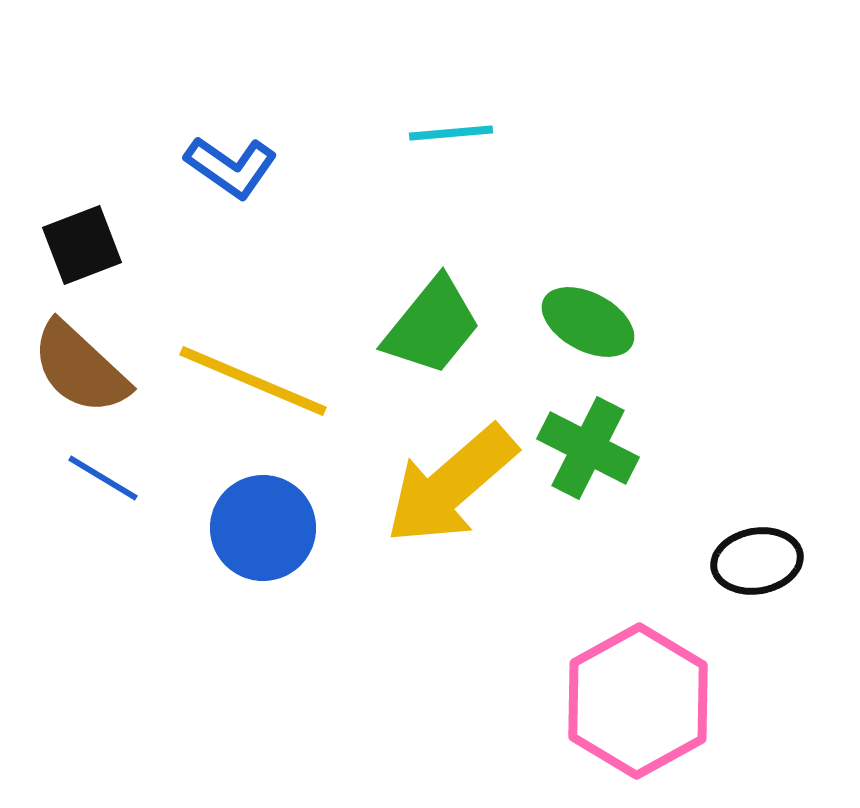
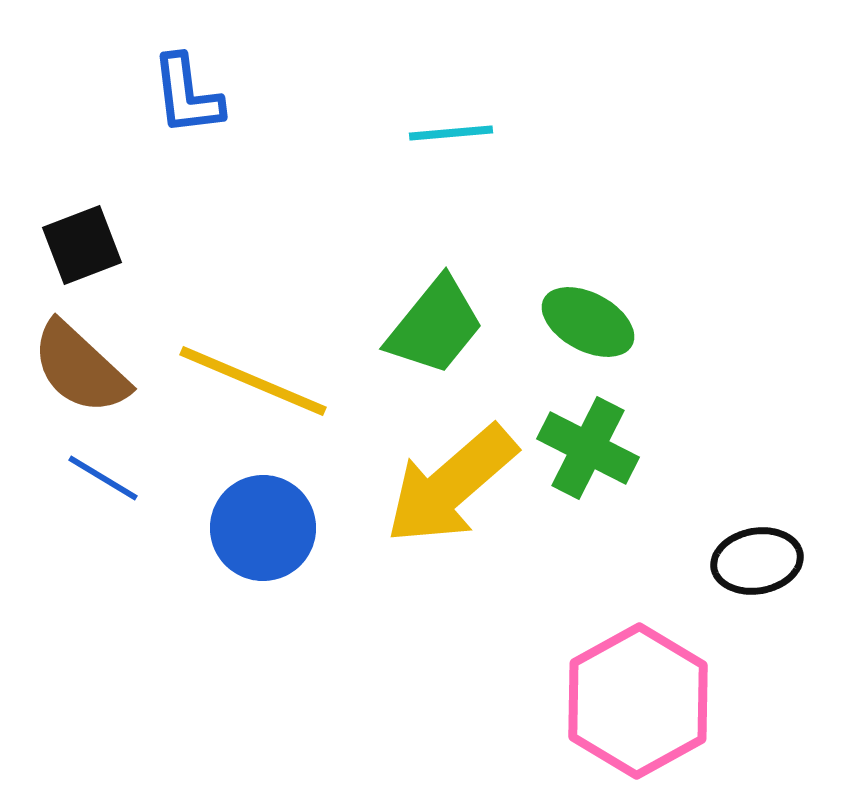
blue L-shape: moved 44 px left, 72 px up; rotated 48 degrees clockwise
green trapezoid: moved 3 px right
